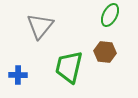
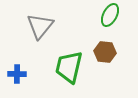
blue cross: moved 1 px left, 1 px up
